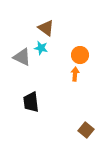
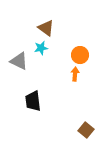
cyan star: rotated 24 degrees counterclockwise
gray triangle: moved 3 px left, 4 px down
black trapezoid: moved 2 px right, 1 px up
